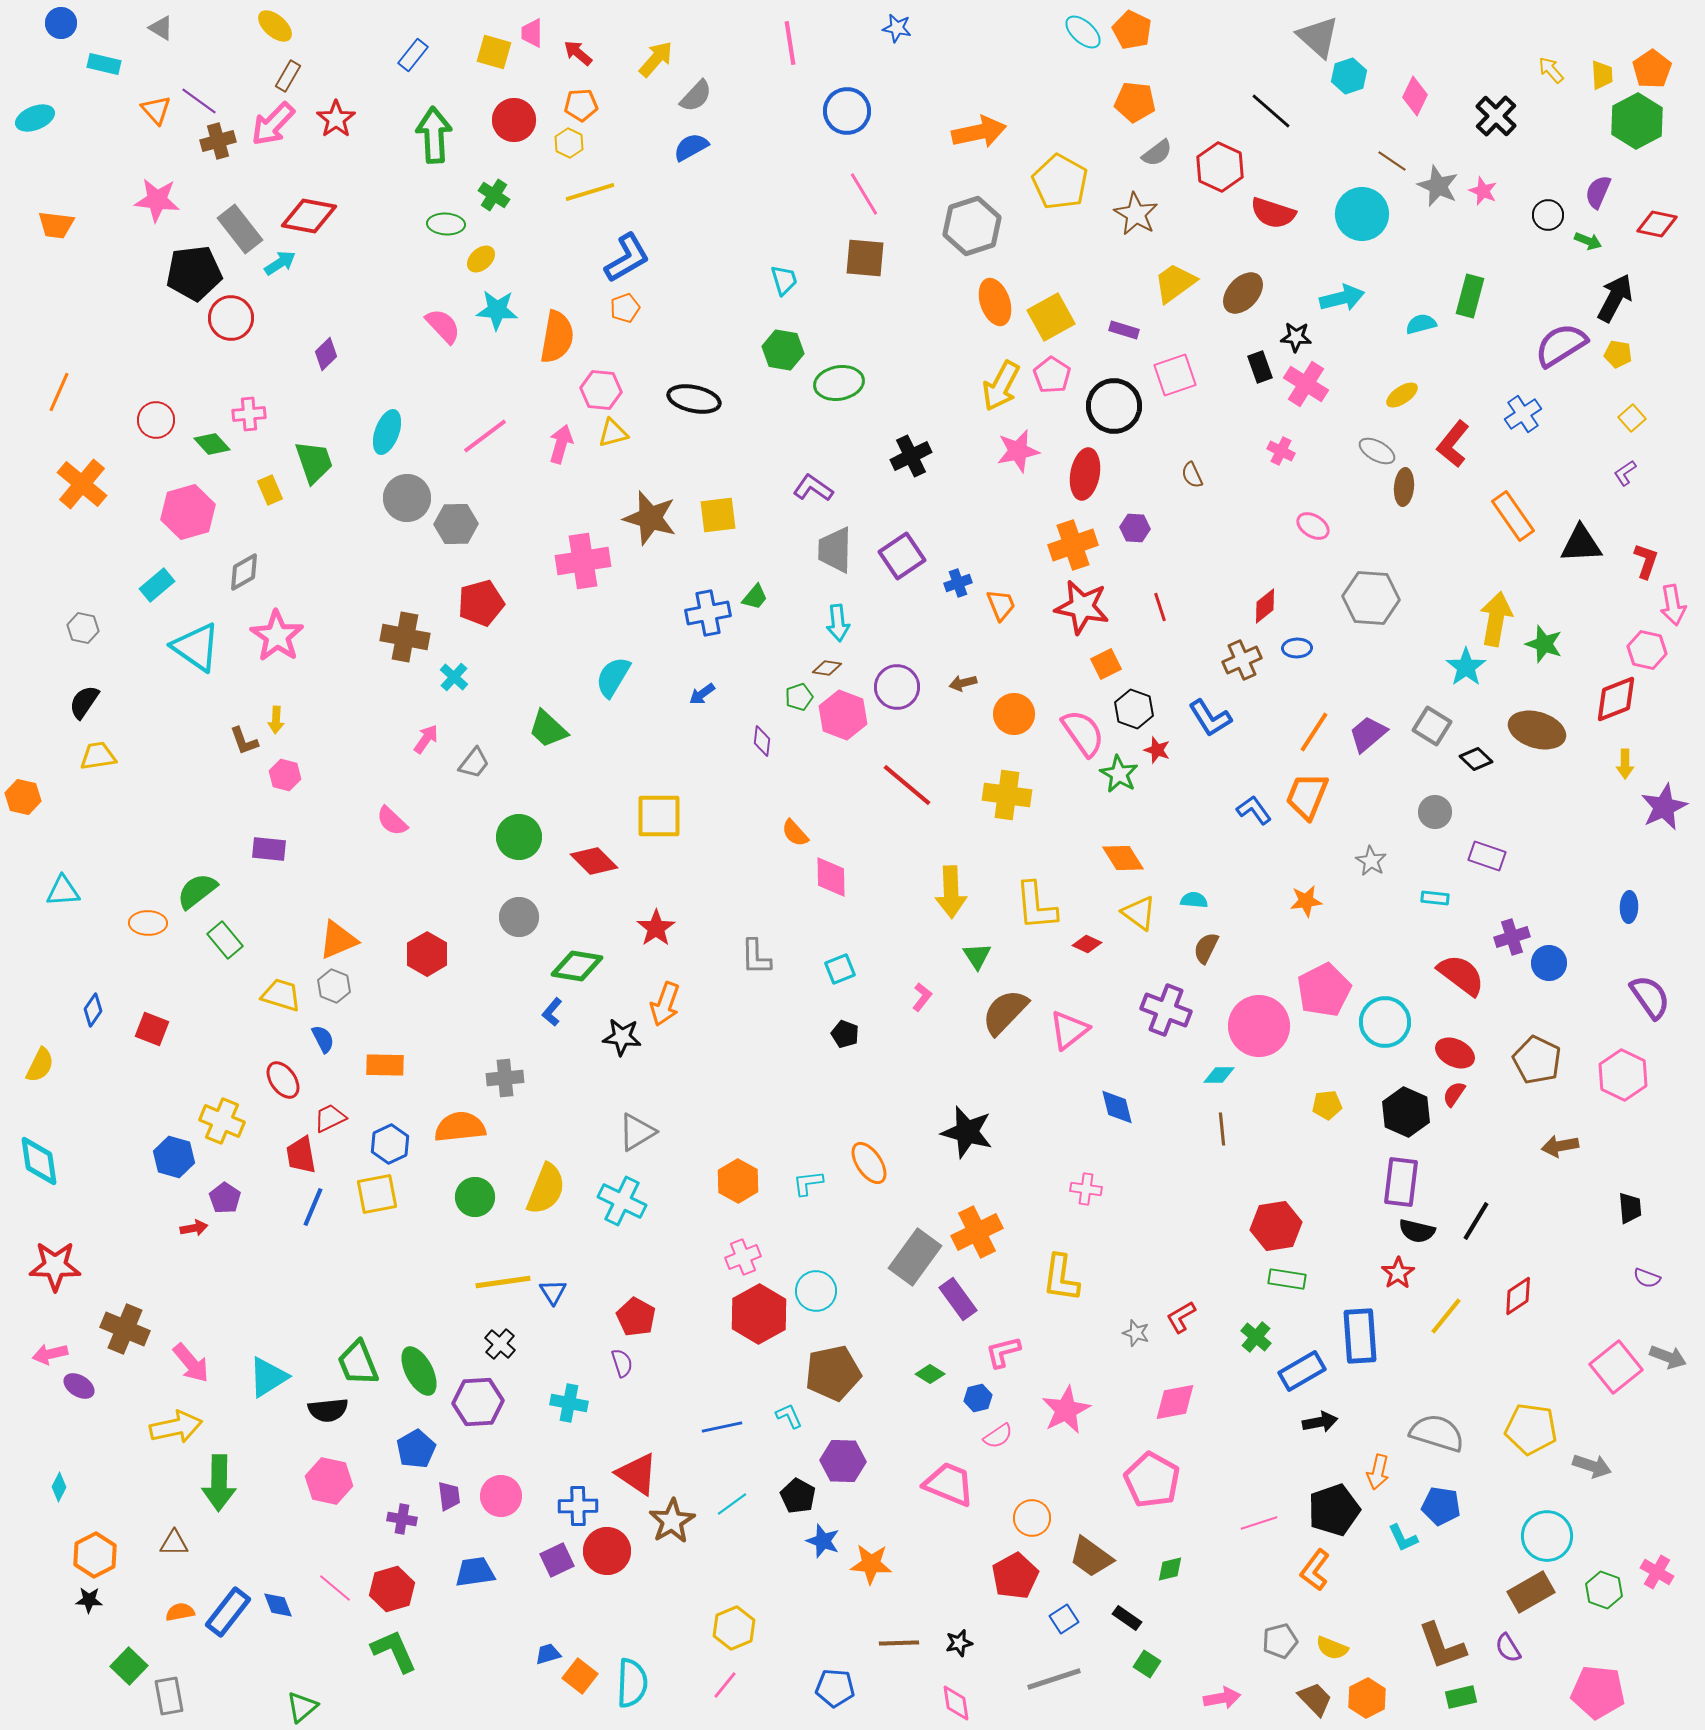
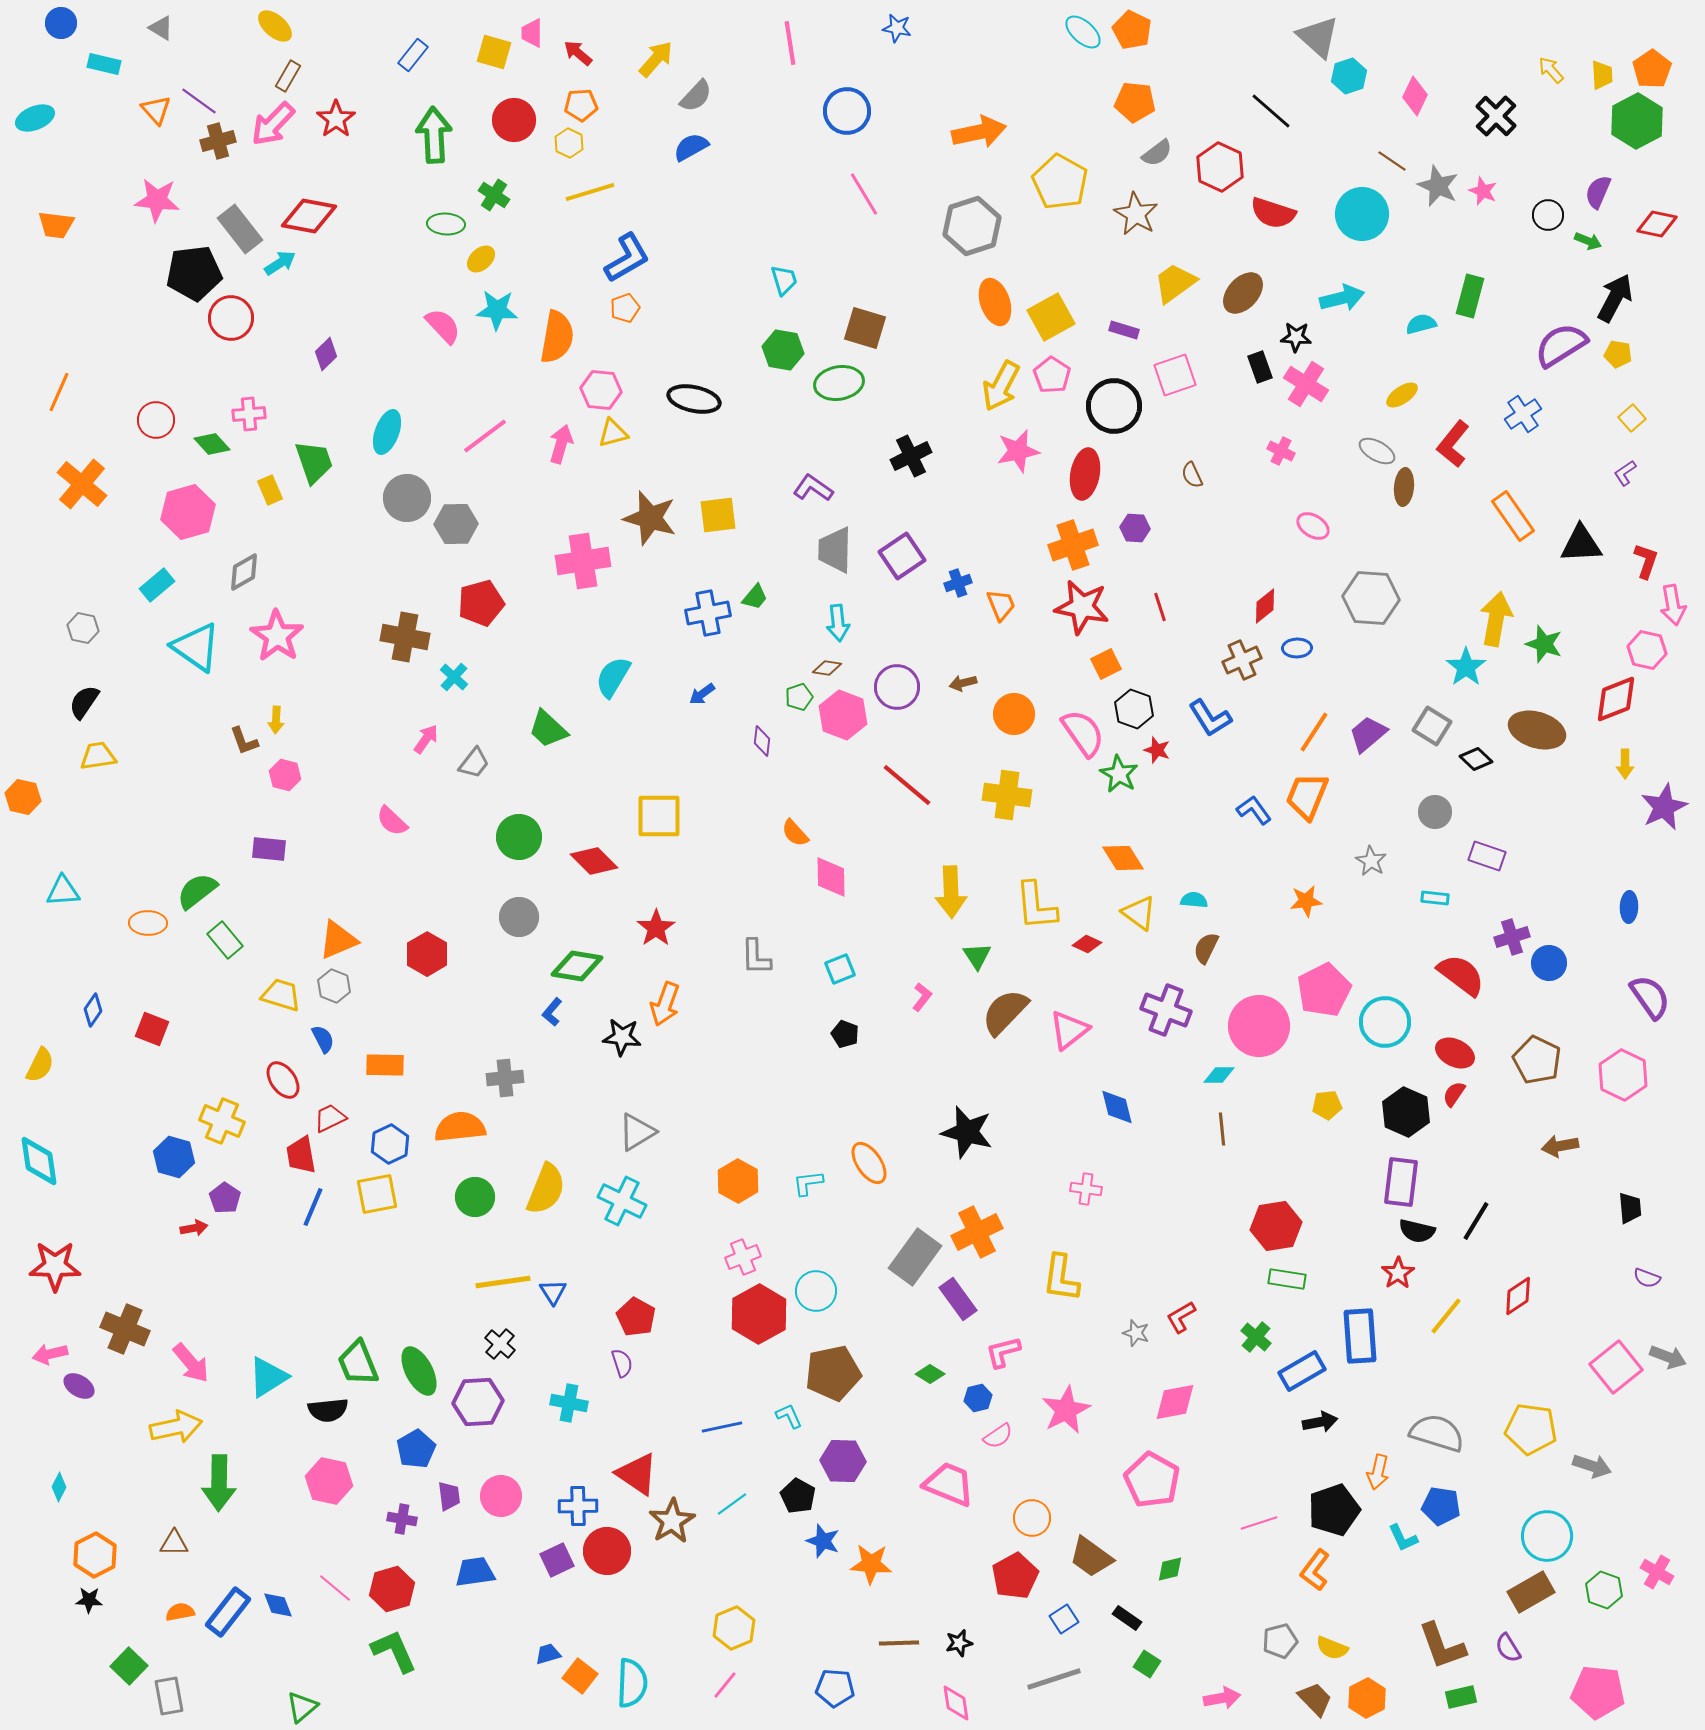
brown square at (865, 258): moved 70 px down; rotated 12 degrees clockwise
